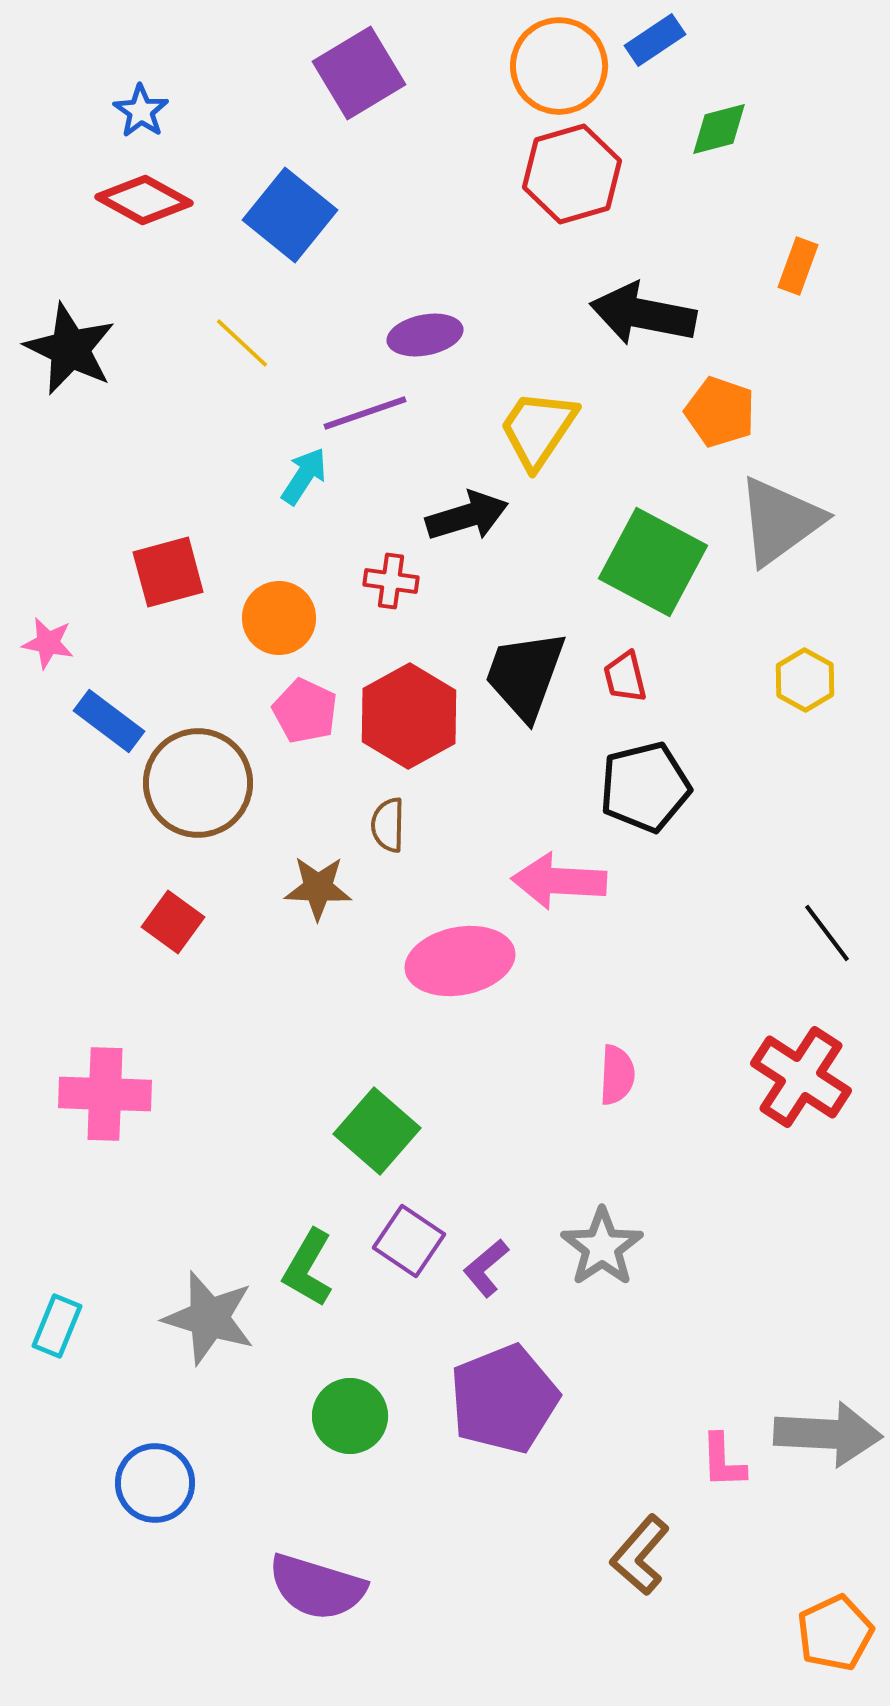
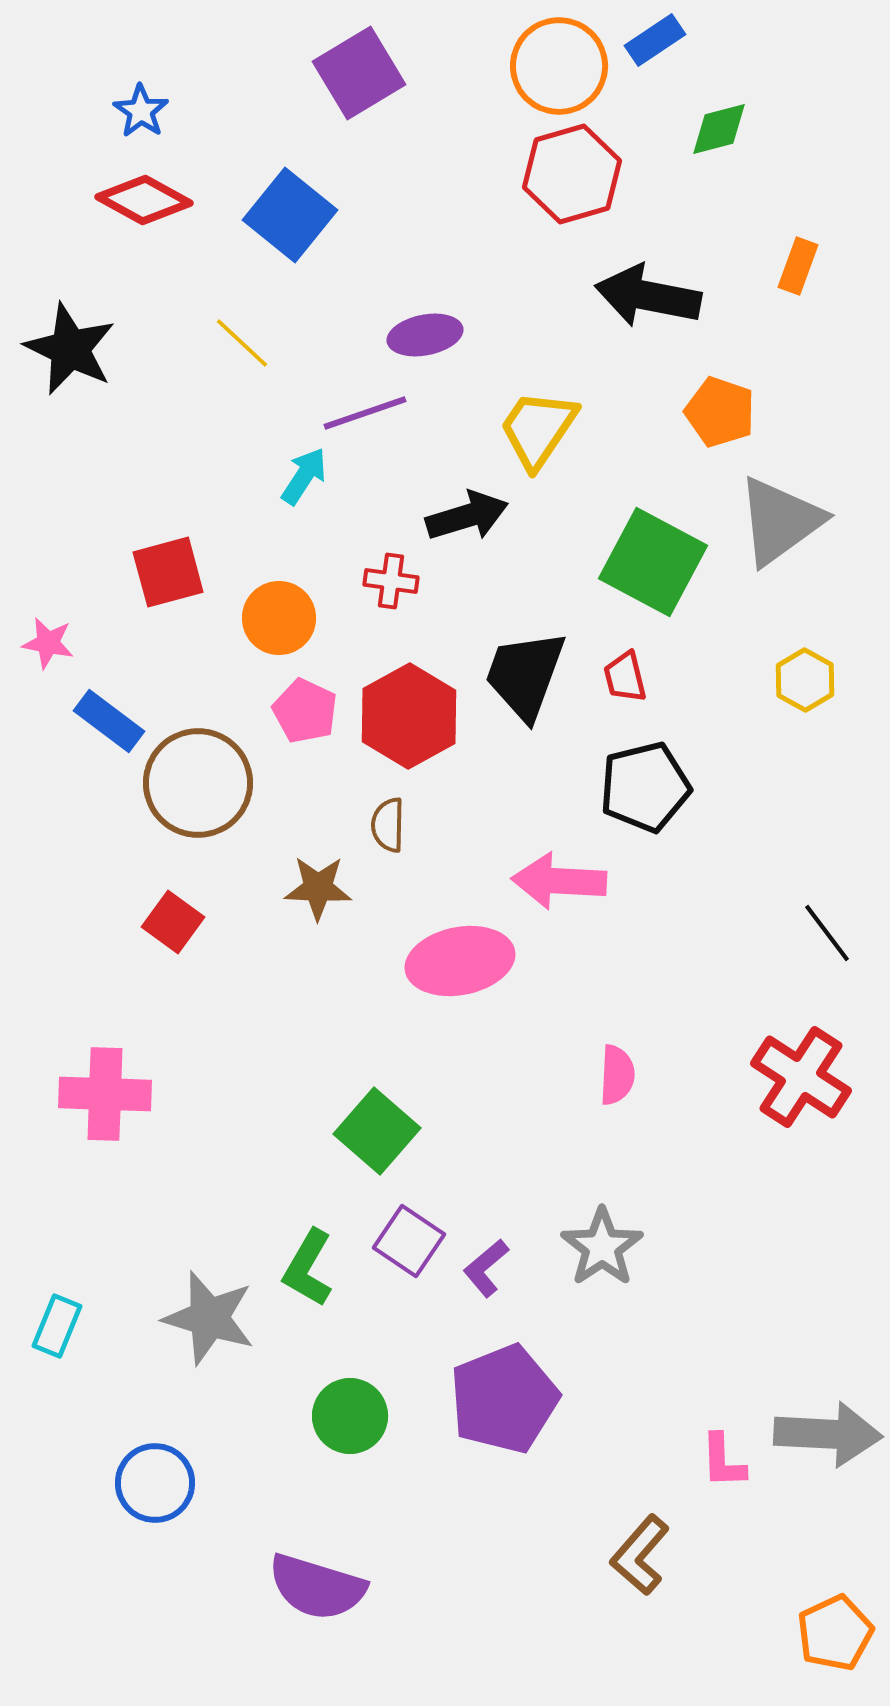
black arrow at (643, 314): moved 5 px right, 18 px up
